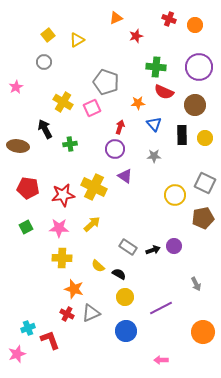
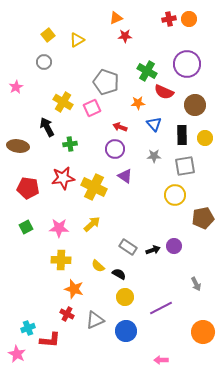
red cross at (169, 19): rotated 32 degrees counterclockwise
orange circle at (195, 25): moved 6 px left, 6 px up
red star at (136, 36): moved 11 px left; rotated 16 degrees clockwise
green cross at (156, 67): moved 9 px left, 4 px down; rotated 24 degrees clockwise
purple circle at (199, 67): moved 12 px left, 3 px up
red arrow at (120, 127): rotated 88 degrees counterclockwise
black arrow at (45, 129): moved 2 px right, 2 px up
gray square at (205, 183): moved 20 px left, 17 px up; rotated 35 degrees counterclockwise
red star at (63, 195): moved 17 px up
yellow cross at (62, 258): moved 1 px left, 2 px down
gray triangle at (91, 313): moved 4 px right, 7 px down
red L-shape at (50, 340): rotated 115 degrees clockwise
pink star at (17, 354): rotated 24 degrees counterclockwise
